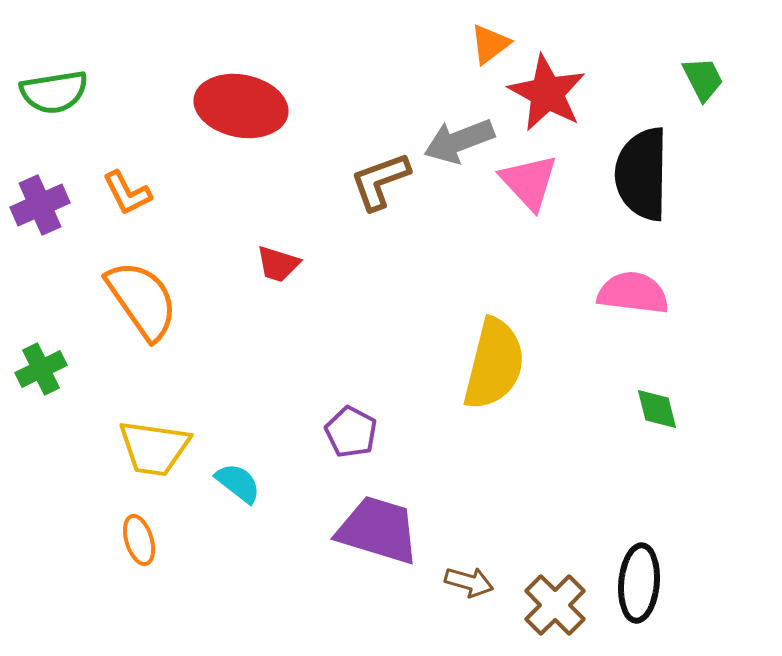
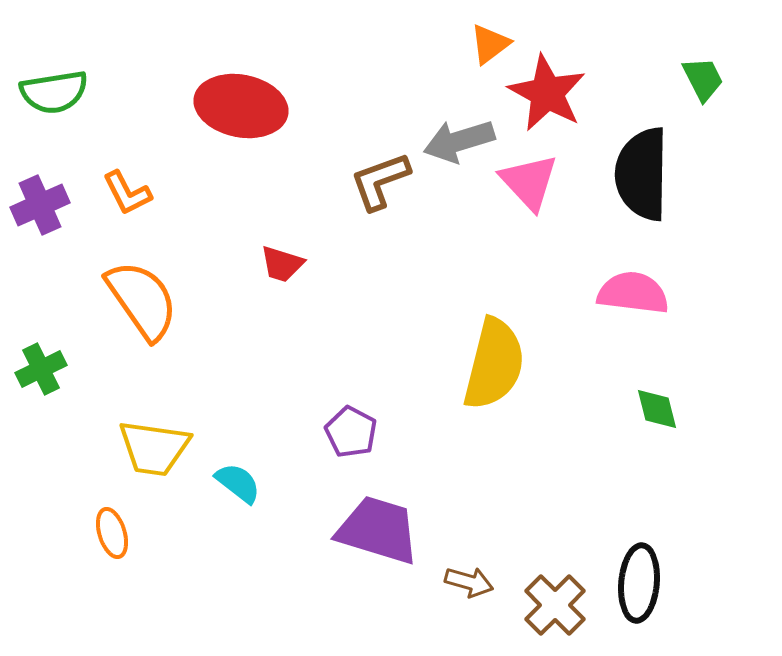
gray arrow: rotated 4 degrees clockwise
red trapezoid: moved 4 px right
orange ellipse: moved 27 px left, 7 px up
